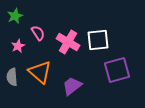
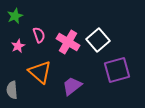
pink semicircle: moved 1 px right, 2 px down; rotated 14 degrees clockwise
white square: rotated 35 degrees counterclockwise
gray semicircle: moved 13 px down
